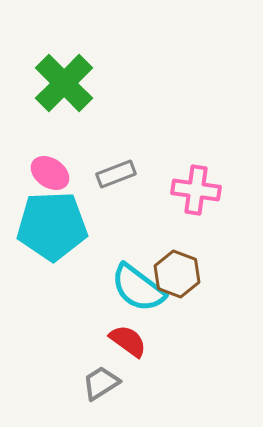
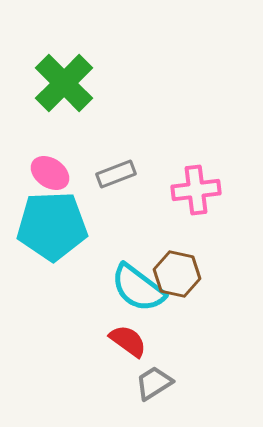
pink cross: rotated 15 degrees counterclockwise
brown hexagon: rotated 9 degrees counterclockwise
gray trapezoid: moved 53 px right
